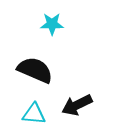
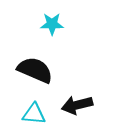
black arrow: rotated 12 degrees clockwise
